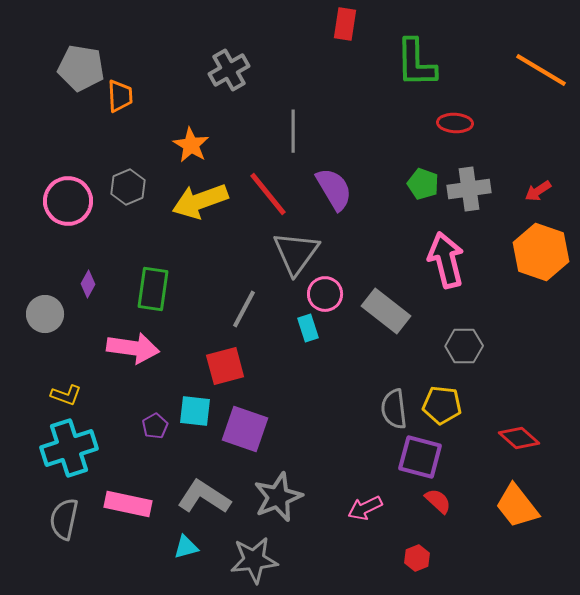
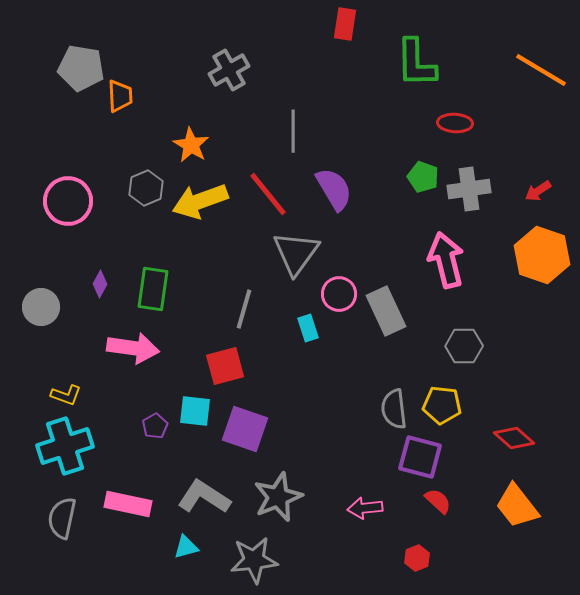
green pentagon at (423, 184): moved 7 px up
gray hexagon at (128, 187): moved 18 px right, 1 px down
orange hexagon at (541, 252): moved 1 px right, 3 px down
purple diamond at (88, 284): moved 12 px right
pink circle at (325, 294): moved 14 px right
gray line at (244, 309): rotated 12 degrees counterclockwise
gray rectangle at (386, 311): rotated 27 degrees clockwise
gray circle at (45, 314): moved 4 px left, 7 px up
red diamond at (519, 438): moved 5 px left
cyan cross at (69, 448): moved 4 px left, 2 px up
pink arrow at (365, 508): rotated 20 degrees clockwise
gray semicircle at (64, 519): moved 2 px left, 1 px up
